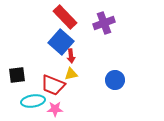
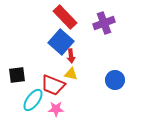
yellow triangle: rotated 24 degrees clockwise
cyan ellipse: moved 1 px up; rotated 45 degrees counterclockwise
pink star: moved 1 px right
